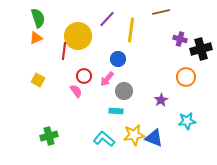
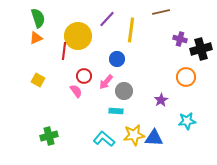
blue circle: moved 1 px left
pink arrow: moved 1 px left, 3 px down
blue triangle: rotated 18 degrees counterclockwise
